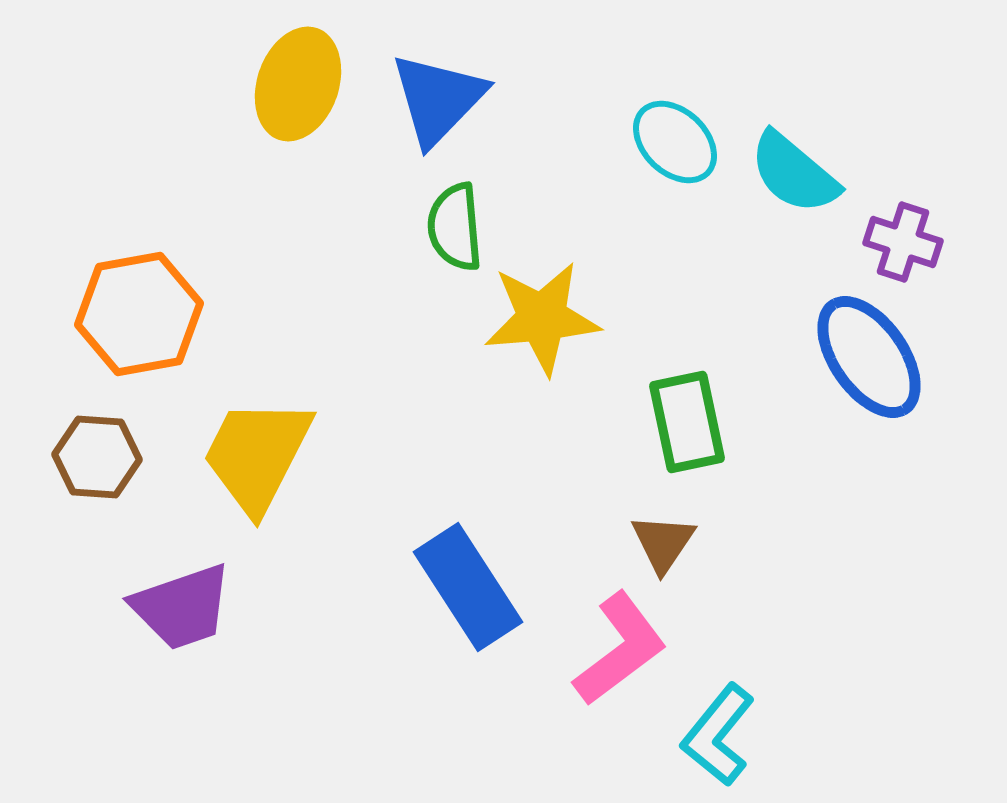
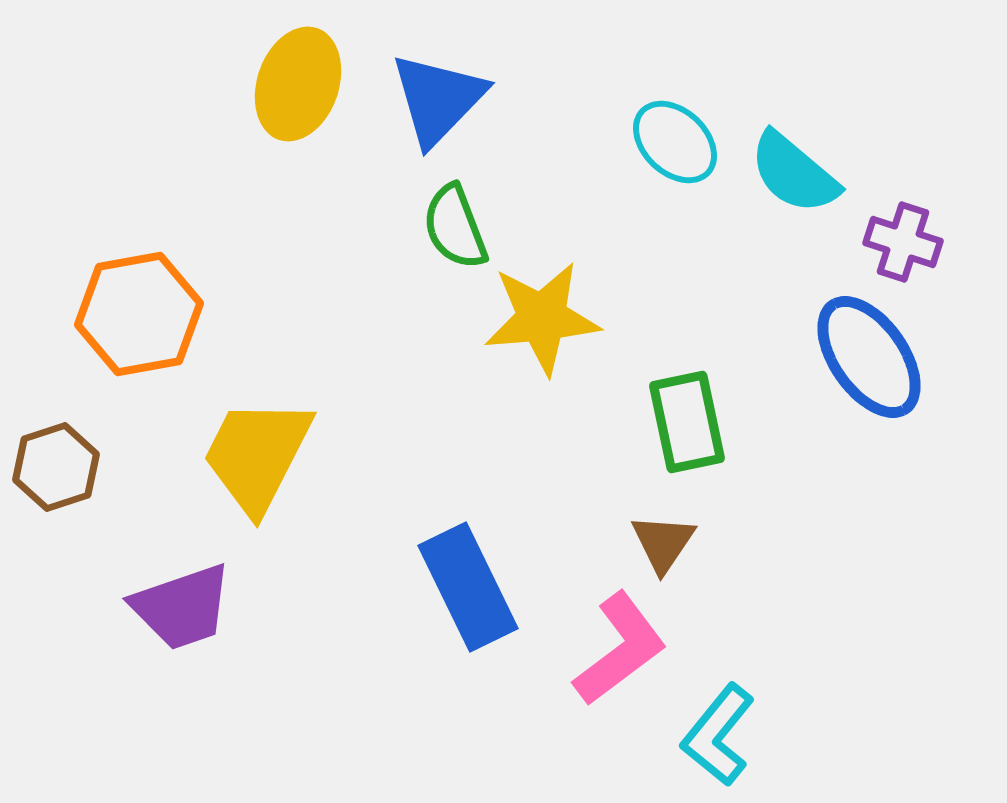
green semicircle: rotated 16 degrees counterclockwise
brown hexagon: moved 41 px left, 10 px down; rotated 22 degrees counterclockwise
blue rectangle: rotated 7 degrees clockwise
